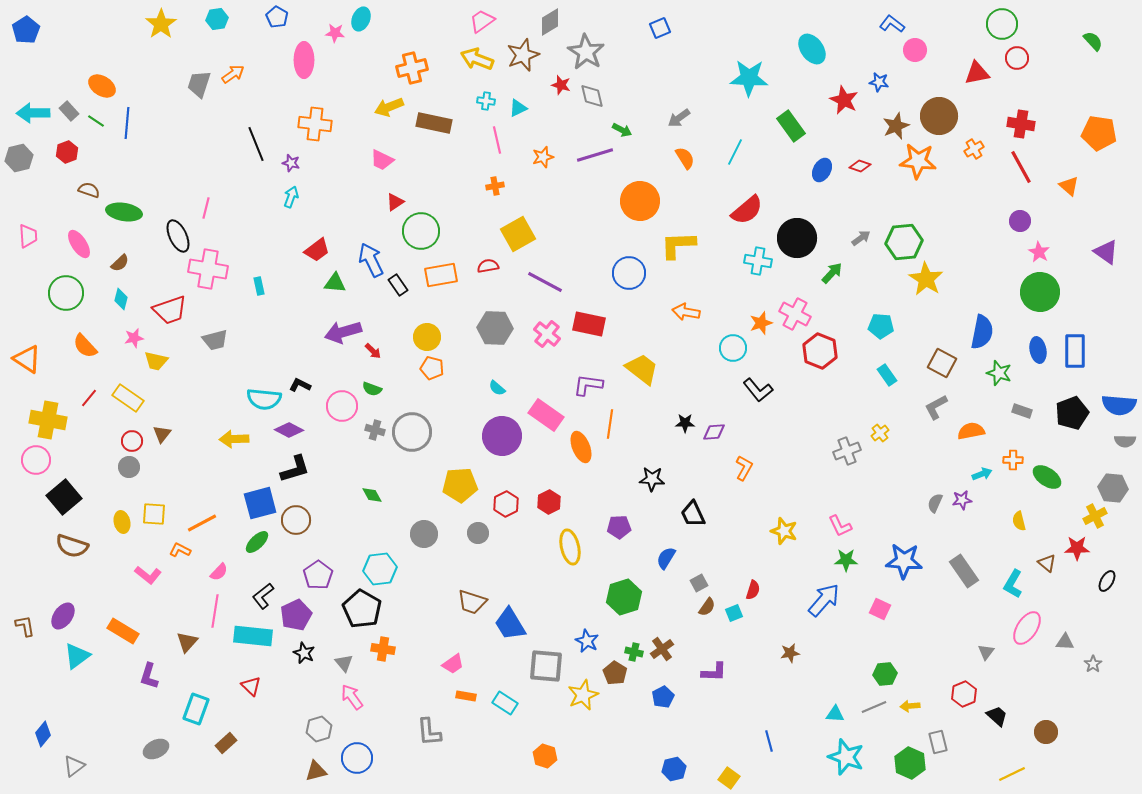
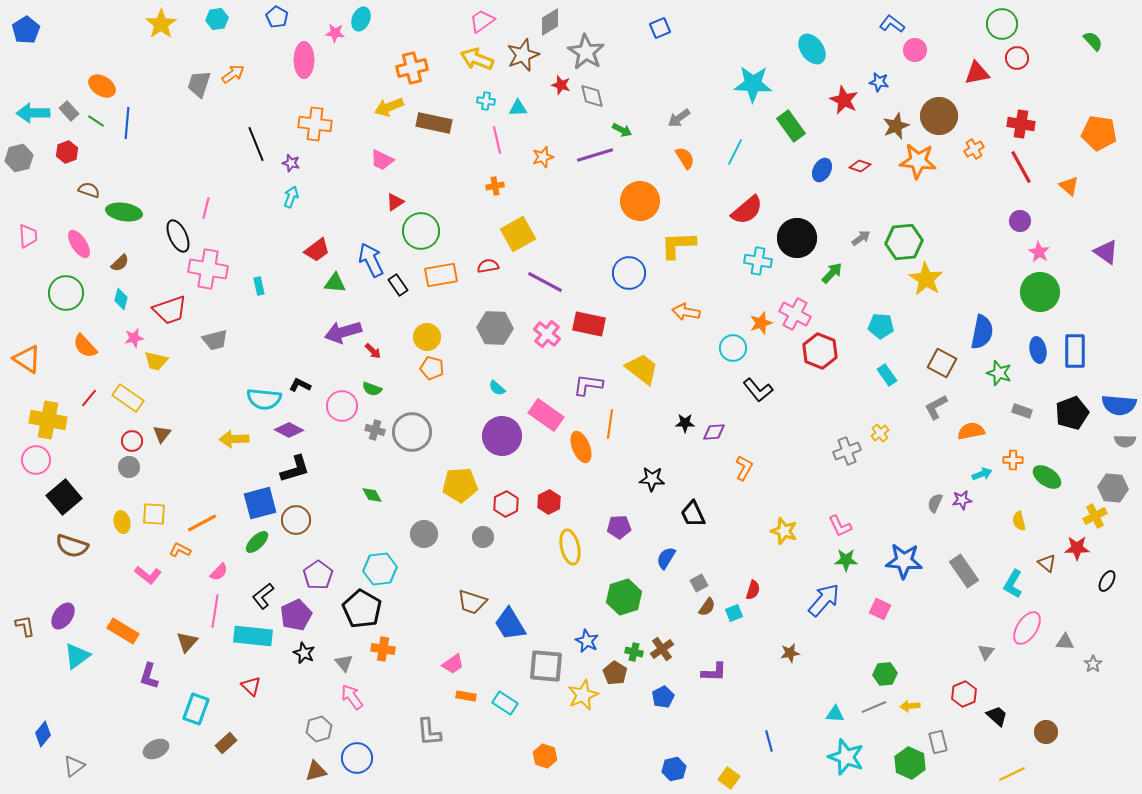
cyan star at (749, 78): moved 4 px right, 6 px down
cyan triangle at (518, 108): rotated 24 degrees clockwise
gray circle at (478, 533): moved 5 px right, 4 px down
